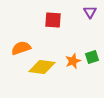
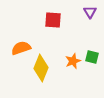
green square: rotated 32 degrees clockwise
yellow diamond: moved 1 px left, 1 px down; rotated 76 degrees counterclockwise
